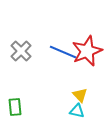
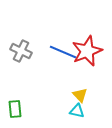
gray cross: rotated 20 degrees counterclockwise
green rectangle: moved 2 px down
